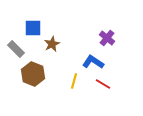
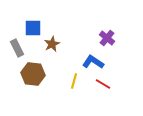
gray rectangle: moved 1 px right, 1 px up; rotated 18 degrees clockwise
brown hexagon: rotated 15 degrees counterclockwise
